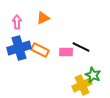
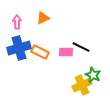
orange rectangle: moved 2 px down
